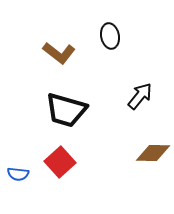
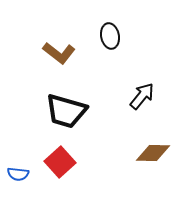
black arrow: moved 2 px right
black trapezoid: moved 1 px down
